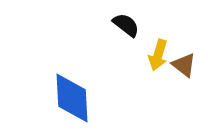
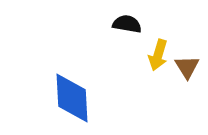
black semicircle: moved 1 px right, 1 px up; rotated 28 degrees counterclockwise
brown triangle: moved 3 px right, 2 px down; rotated 20 degrees clockwise
